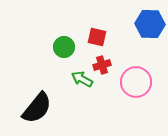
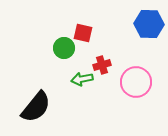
blue hexagon: moved 1 px left
red square: moved 14 px left, 4 px up
green circle: moved 1 px down
green arrow: rotated 40 degrees counterclockwise
black semicircle: moved 1 px left, 1 px up
